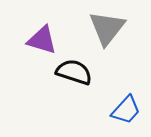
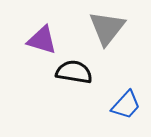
black semicircle: rotated 9 degrees counterclockwise
blue trapezoid: moved 5 px up
